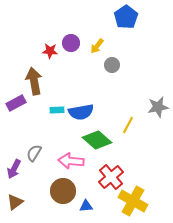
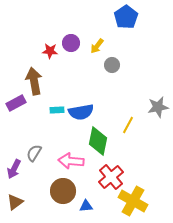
green diamond: moved 1 px right, 1 px down; rotated 60 degrees clockwise
